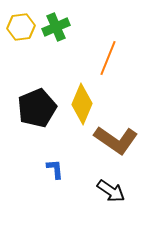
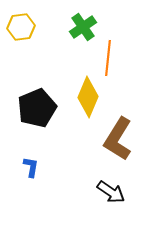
green cross: moved 27 px right; rotated 12 degrees counterclockwise
orange line: rotated 16 degrees counterclockwise
yellow diamond: moved 6 px right, 7 px up
brown L-shape: moved 2 px right, 1 px up; rotated 87 degrees clockwise
blue L-shape: moved 24 px left, 2 px up; rotated 15 degrees clockwise
black arrow: moved 1 px down
